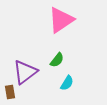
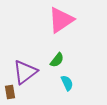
cyan semicircle: rotated 56 degrees counterclockwise
